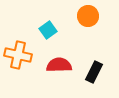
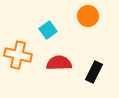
red semicircle: moved 2 px up
